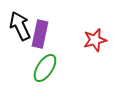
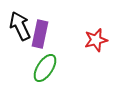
red star: moved 1 px right
